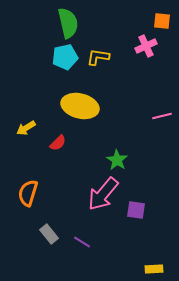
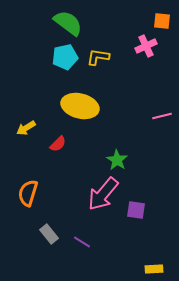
green semicircle: rotated 40 degrees counterclockwise
red semicircle: moved 1 px down
